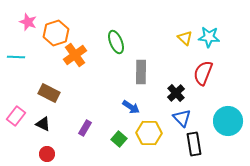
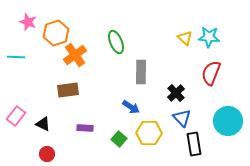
red semicircle: moved 8 px right
brown rectangle: moved 19 px right, 3 px up; rotated 35 degrees counterclockwise
purple rectangle: rotated 63 degrees clockwise
